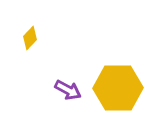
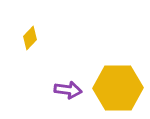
purple arrow: rotated 20 degrees counterclockwise
